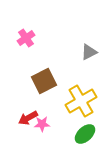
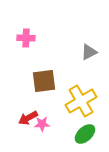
pink cross: rotated 36 degrees clockwise
brown square: rotated 20 degrees clockwise
